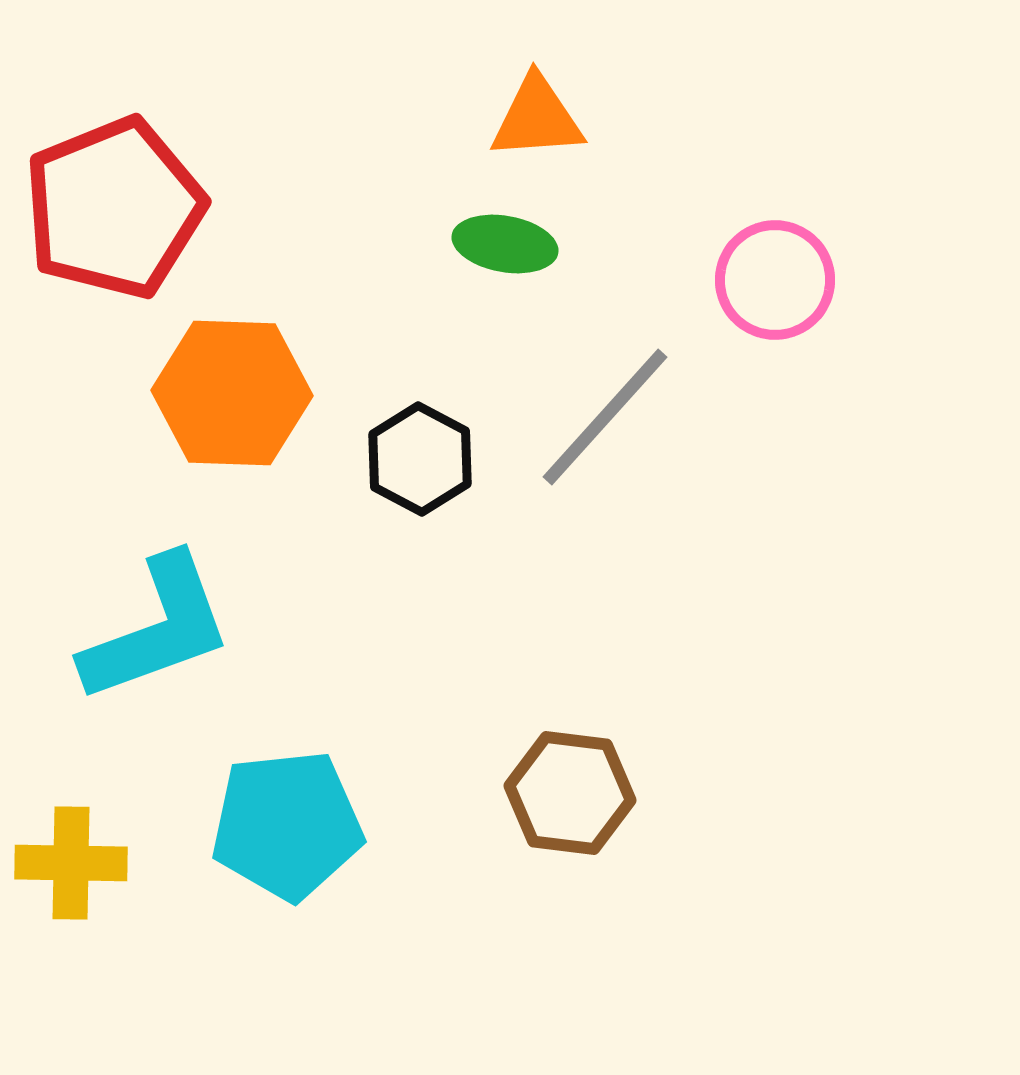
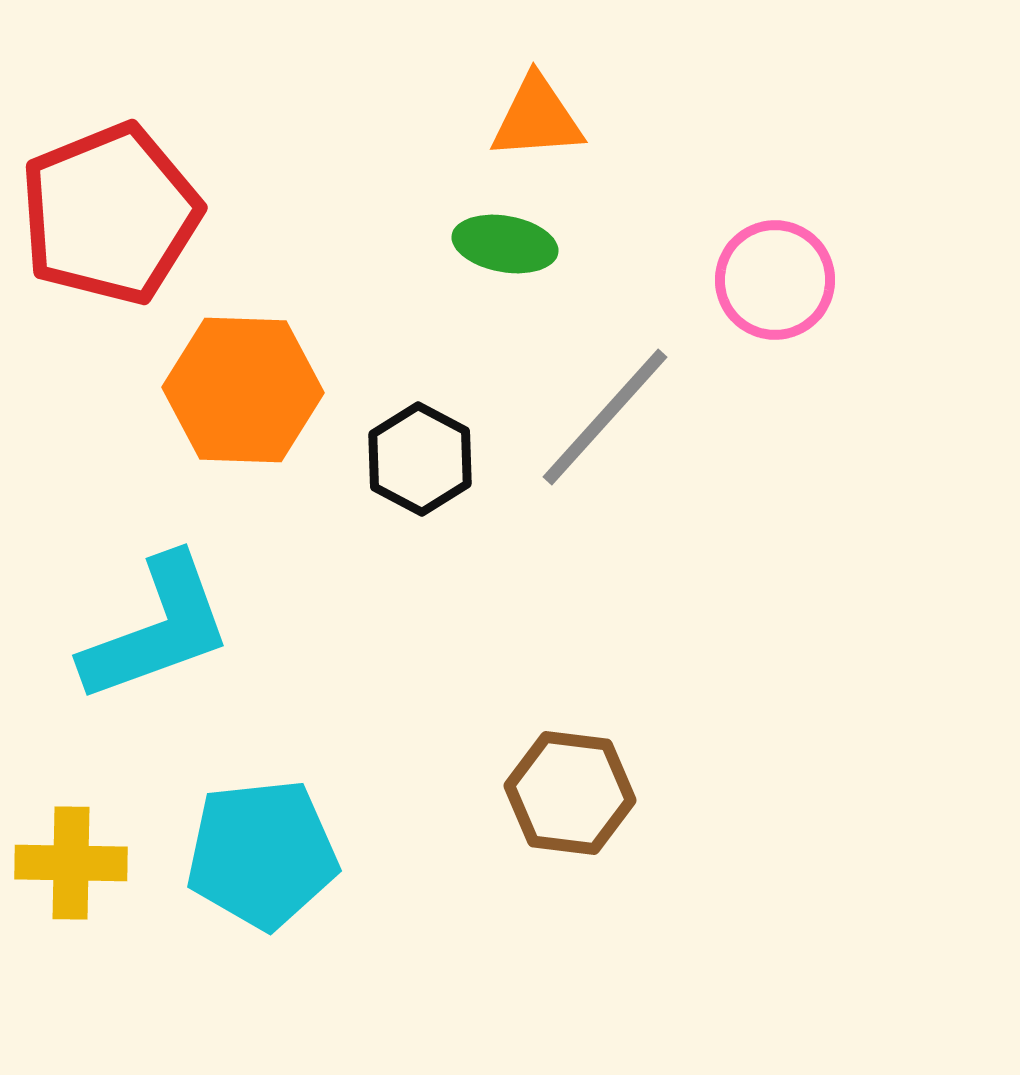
red pentagon: moved 4 px left, 6 px down
orange hexagon: moved 11 px right, 3 px up
cyan pentagon: moved 25 px left, 29 px down
